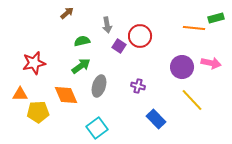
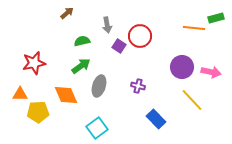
pink arrow: moved 9 px down
